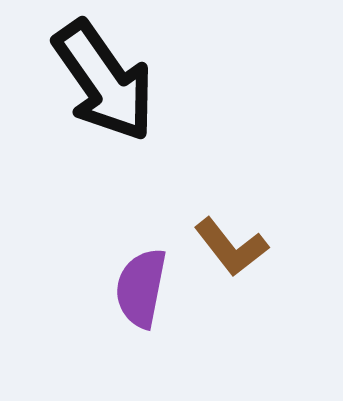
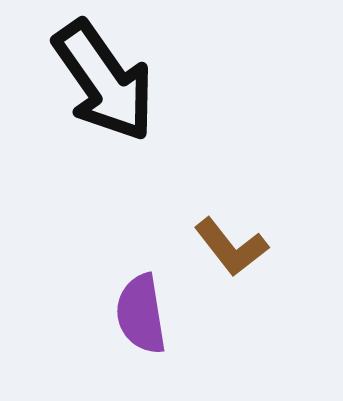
purple semicircle: moved 26 px down; rotated 20 degrees counterclockwise
